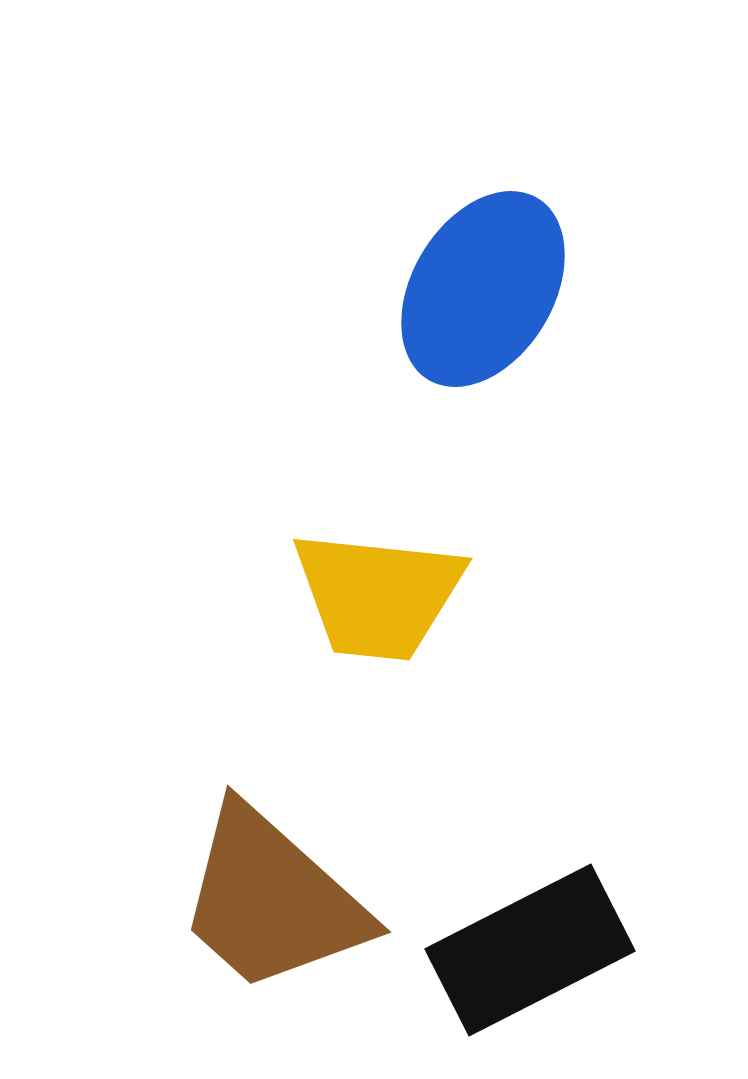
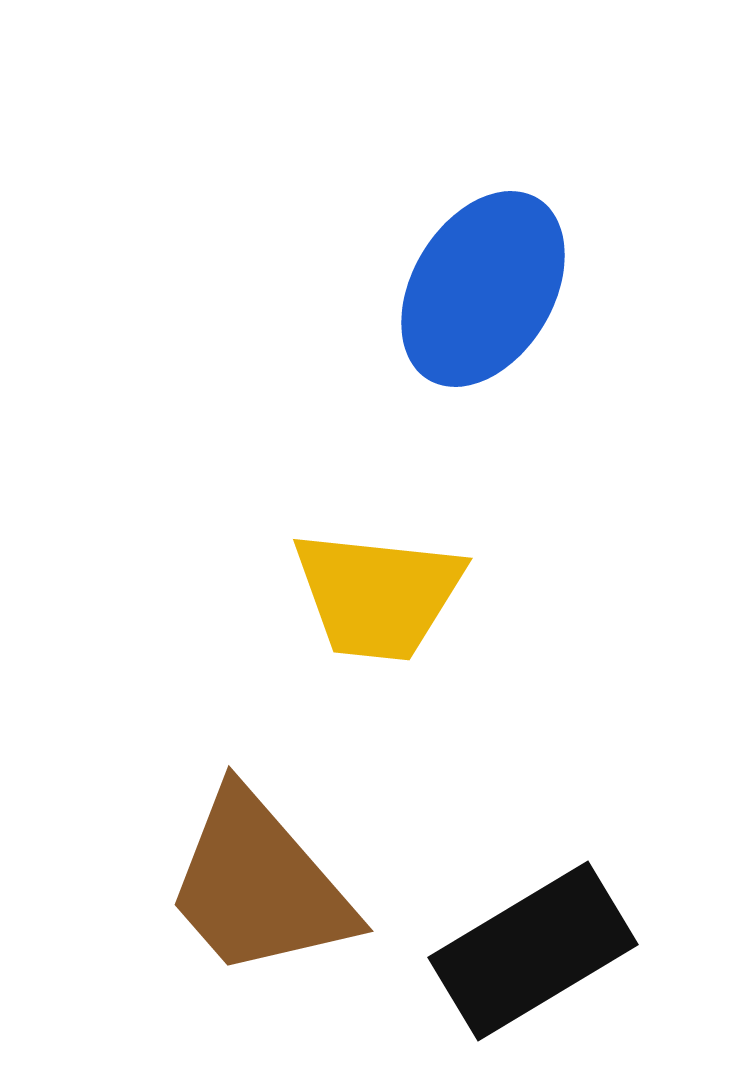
brown trapezoid: moved 13 px left, 15 px up; rotated 7 degrees clockwise
black rectangle: moved 3 px right, 1 px down; rotated 4 degrees counterclockwise
